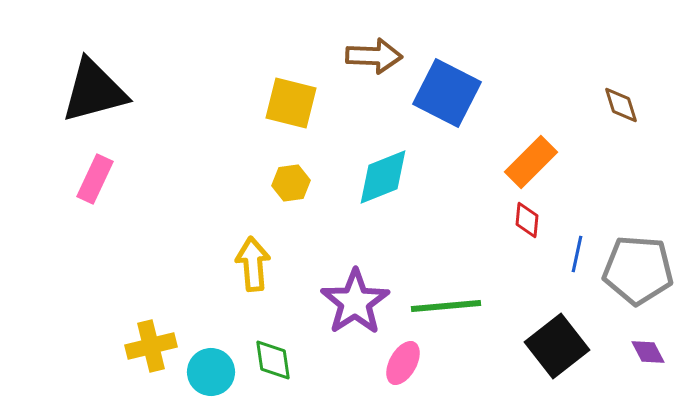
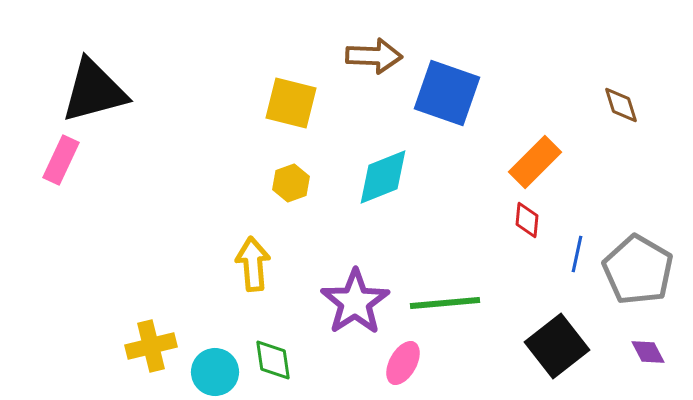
blue square: rotated 8 degrees counterclockwise
orange rectangle: moved 4 px right
pink rectangle: moved 34 px left, 19 px up
yellow hexagon: rotated 12 degrees counterclockwise
gray pentagon: rotated 26 degrees clockwise
green line: moved 1 px left, 3 px up
cyan circle: moved 4 px right
